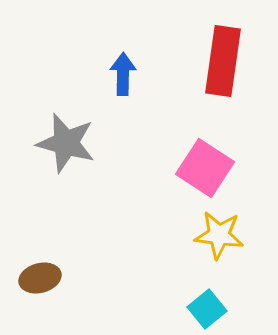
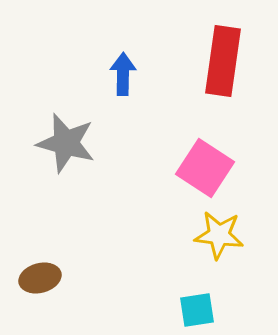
cyan square: moved 10 px left, 1 px down; rotated 30 degrees clockwise
